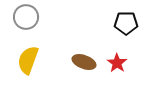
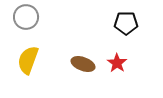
brown ellipse: moved 1 px left, 2 px down
